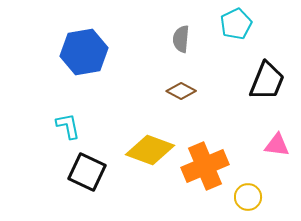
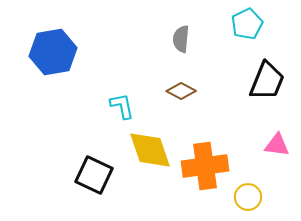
cyan pentagon: moved 11 px right
blue hexagon: moved 31 px left
cyan L-shape: moved 54 px right, 20 px up
yellow diamond: rotated 51 degrees clockwise
orange cross: rotated 15 degrees clockwise
black square: moved 7 px right, 3 px down
